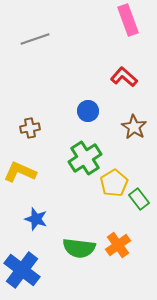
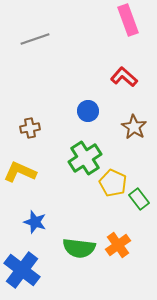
yellow pentagon: moved 1 px left; rotated 16 degrees counterclockwise
blue star: moved 1 px left, 3 px down
